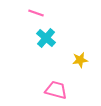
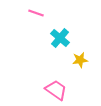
cyan cross: moved 14 px right
pink trapezoid: rotated 20 degrees clockwise
